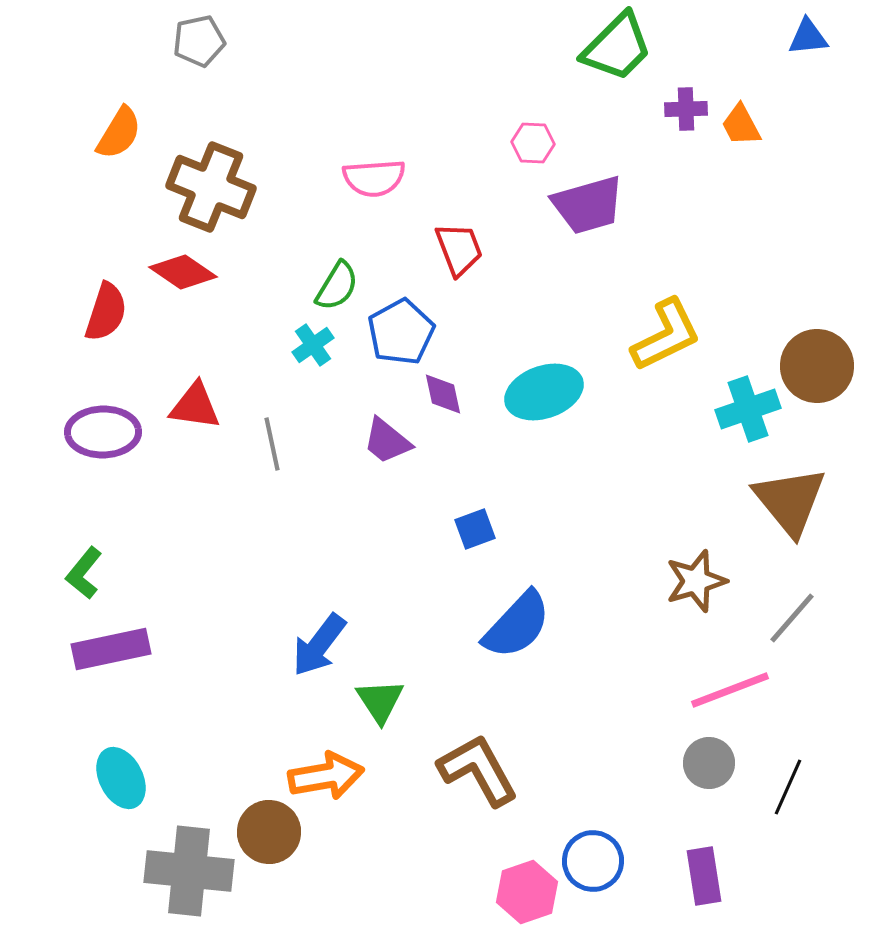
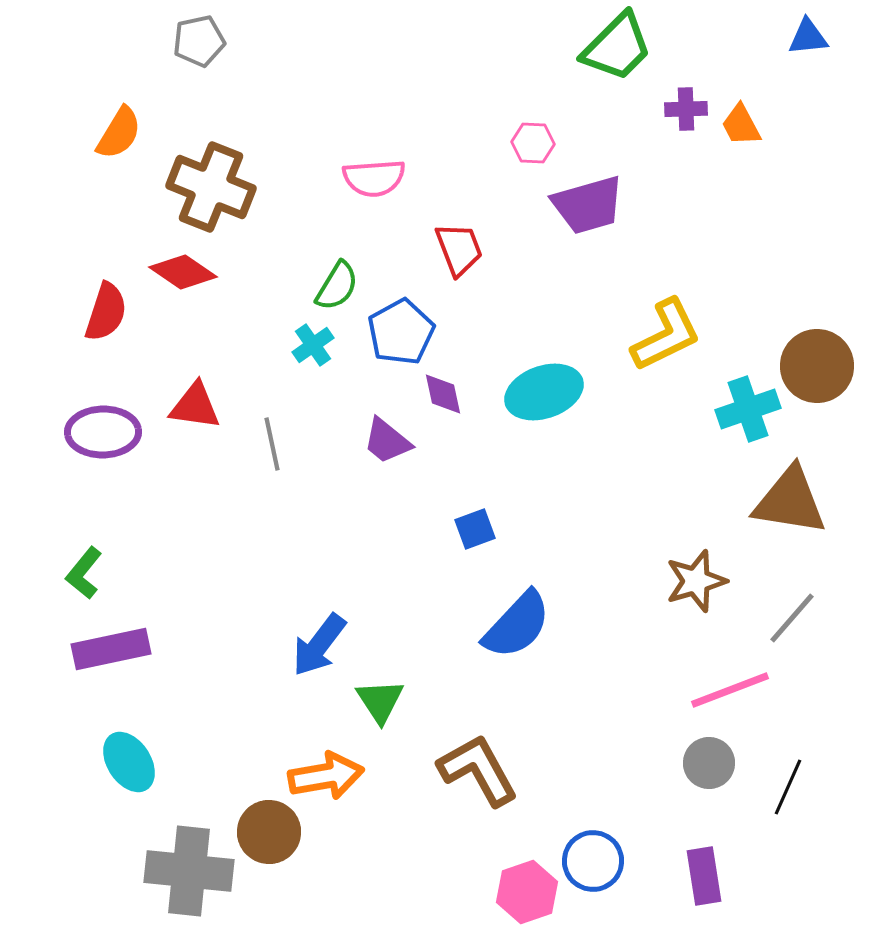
brown triangle at (790, 501): rotated 42 degrees counterclockwise
cyan ellipse at (121, 778): moved 8 px right, 16 px up; rotated 6 degrees counterclockwise
